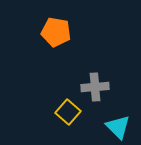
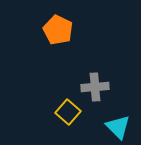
orange pentagon: moved 2 px right, 2 px up; rotated 16 degrees clockwise
